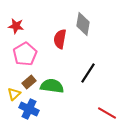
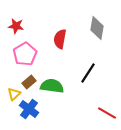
gray diamond: moved 14 px right, 4 px down
blue cross: rotated 12 degrees clockwise
